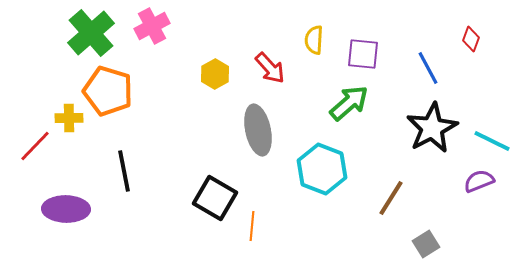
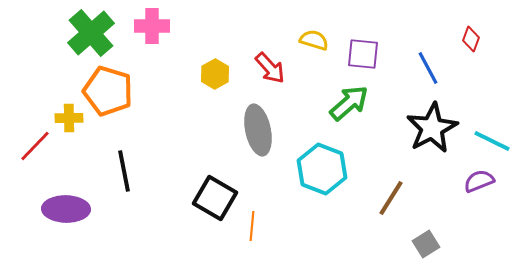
pink cross: rotated 28 degrees clockwise
yellow semicircle: rotated 104 degrees clockwise
